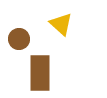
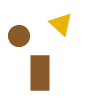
brown circle: moved 3 px up
